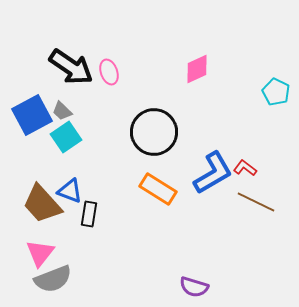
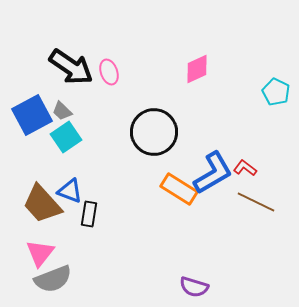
orange rectangle: moved 21 px right
